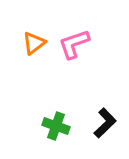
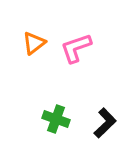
pink L-shape: moved 2 px right, 4 px down
green cross: moved 7 px up
